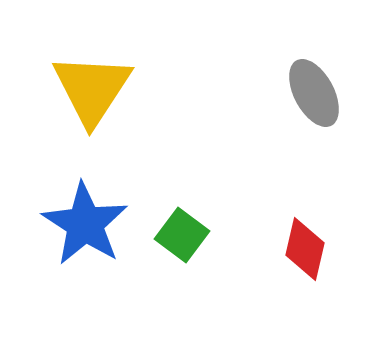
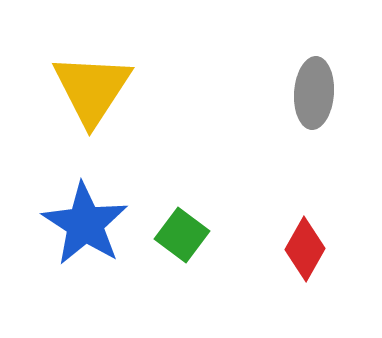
gray ellipse: rotated 32 degrees clockwise
red diamond: rotated 16 degrees clockwise
